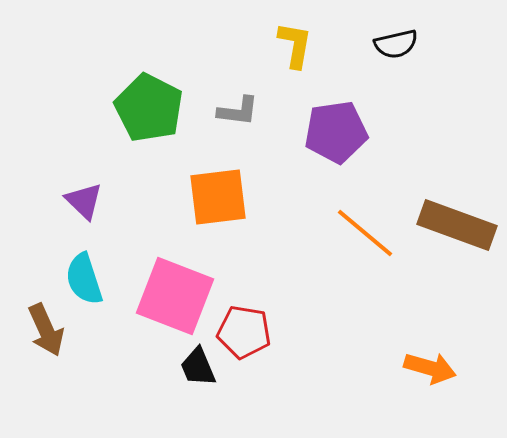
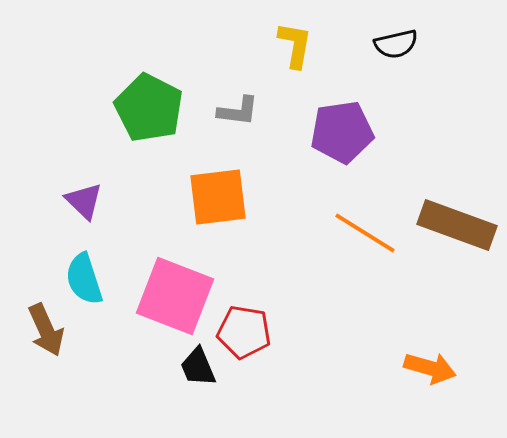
purple pentagon: moved 6 px right
orange line: rotated 8 degrees counterclockwise
